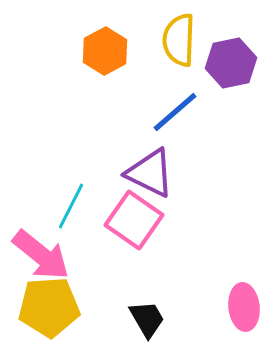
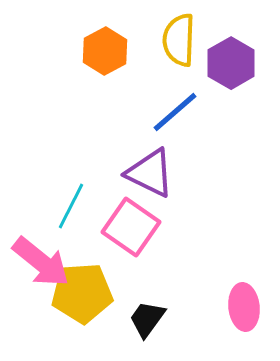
purple hexagon: rotated 18 degrees counterclockwise
pink square: moved 3 px left, 7 px down
pink arrow: moved 7 px down
yellow pentagon: moved 33 px right, 14 px up
black trapezoid: rotated 114 degrees counterclockwise
